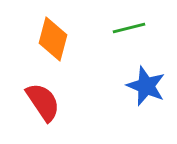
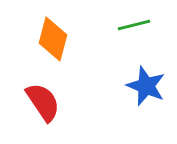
green line: moved 5 px right, 3 px up
